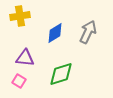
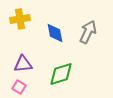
yellow cross: moved 3 px down
blue diamond: rotated 70 degrees counterclockwise
purple triangle: moved 2 px left, 6 px down; rotated 12 degrees counterclockwise
pink square: moved 6 px down
